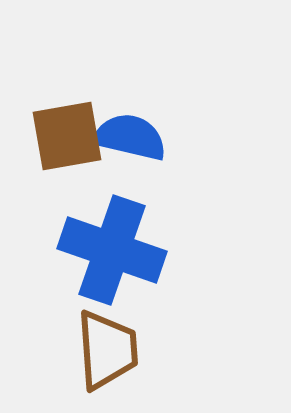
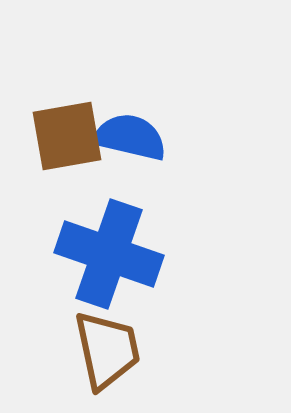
blue cross: moved 3 px left, 4 px down
brown trapezoid: rotated 8 degrees counterclockwise
